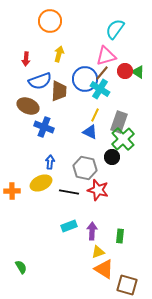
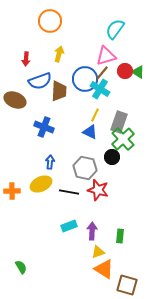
brown ellipse: moved 13 px left, 6 px up
yellow ellipse: moved 1 px down
